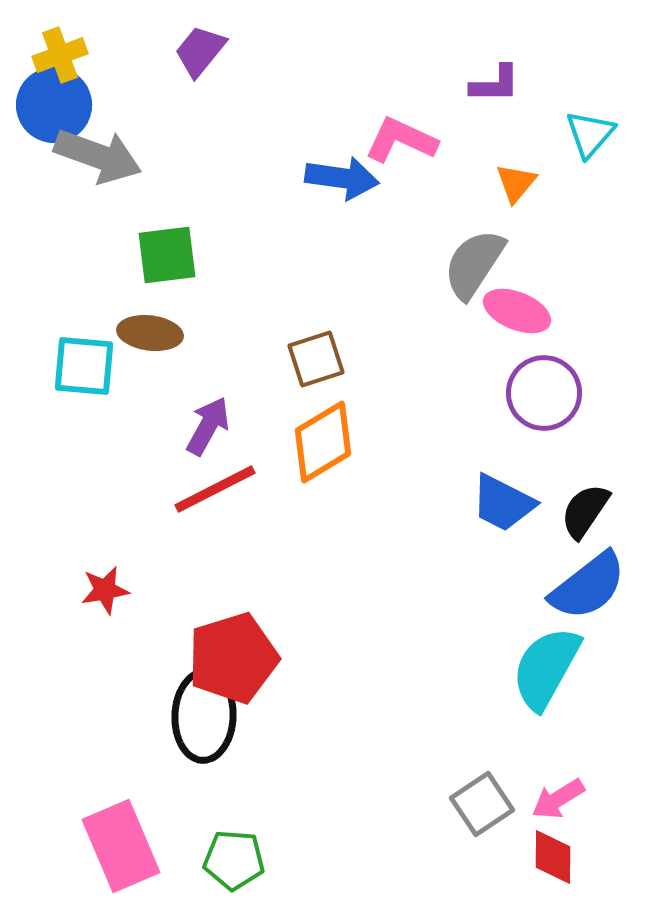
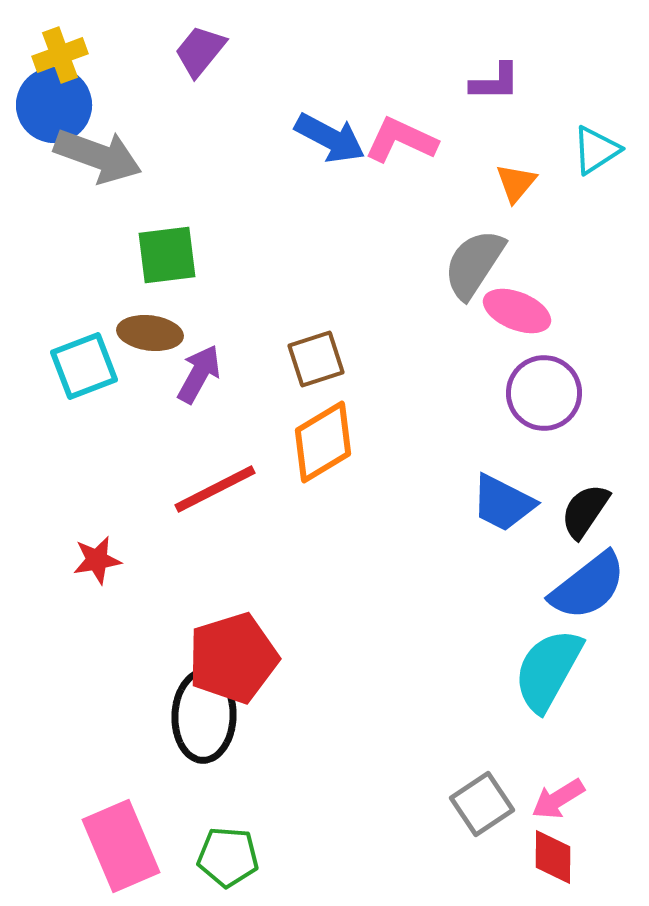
purple L-shape: moved 2 px up
cyan triangle: moved 6 px right, 16 px down; rotated 16 degrees clockwise
blue arrow: moved 12 px left, 40 px up; rotated 20 degrees clockwise
cyan square: rotated 26 degrees counterclockwise
purple arrow: moved 9 px left, 52 px up
red star: moved 8 px left, 30 px up
cyan semicircle: moved 2 px right, 2 px down
green pentagon: moved 6 px left, 3 px up
